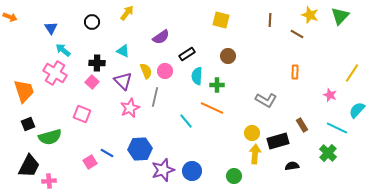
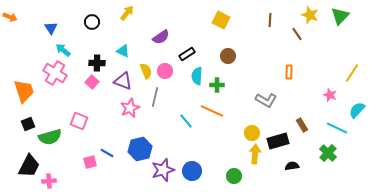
yellow square at (221, 20): rotated 12 degrees clockwise
brown line at (297, 34): rotated 24 degrees clockwise
orange rectangle at (295, 72): moved 6 px left
purple triangle at (123, 81): rotated 24 degrees counterclockwise
orange line at (212, 108): moved 3 px down
pink square at (82, 114): moved 3 px left, 7 px down
blue hexagon at (140, 149): rotated 10 degrees counterclockwise
pink square at (90, 162): rotated 16 degrees clockwise
